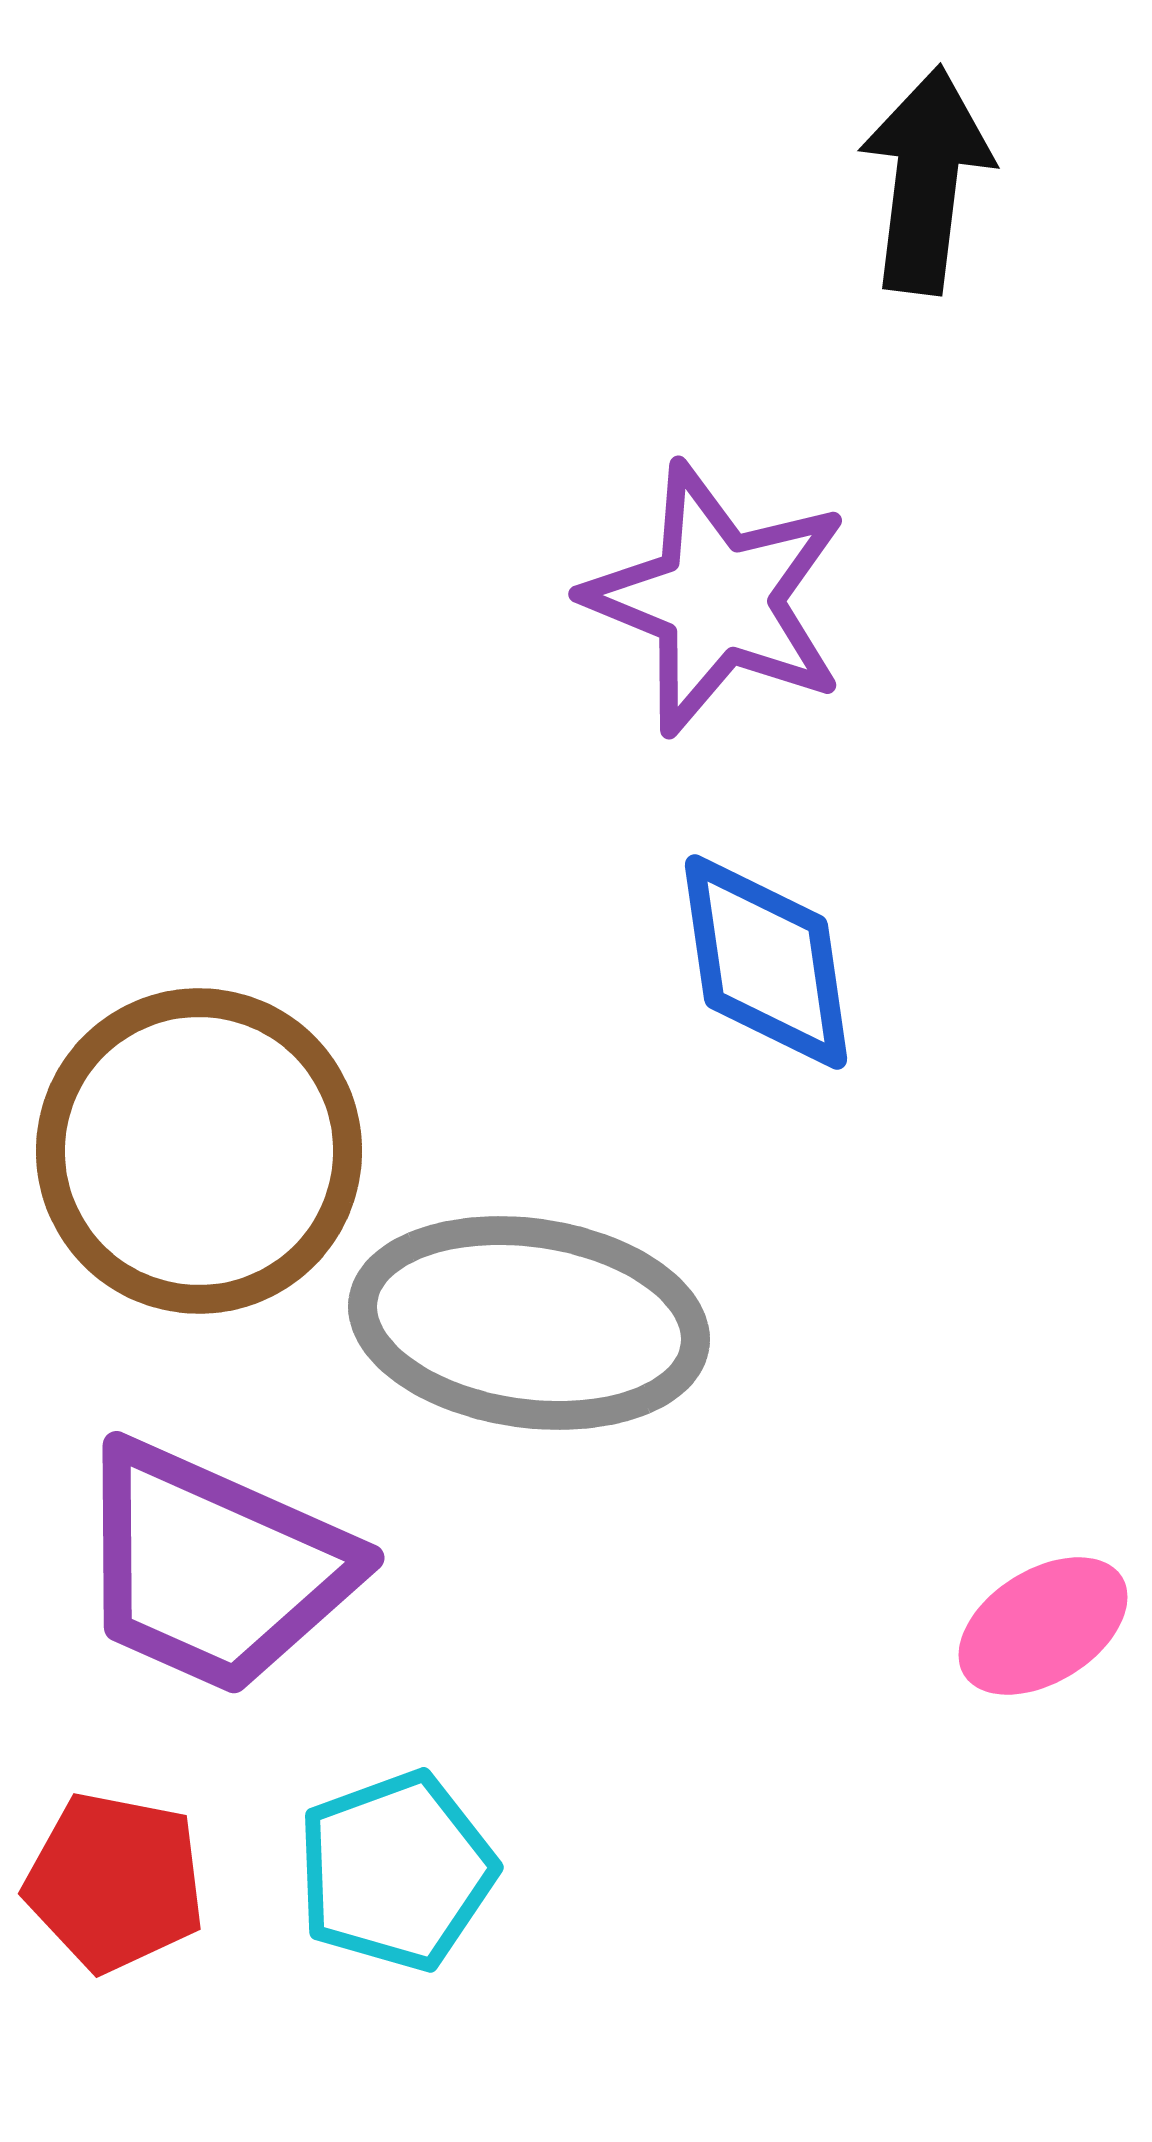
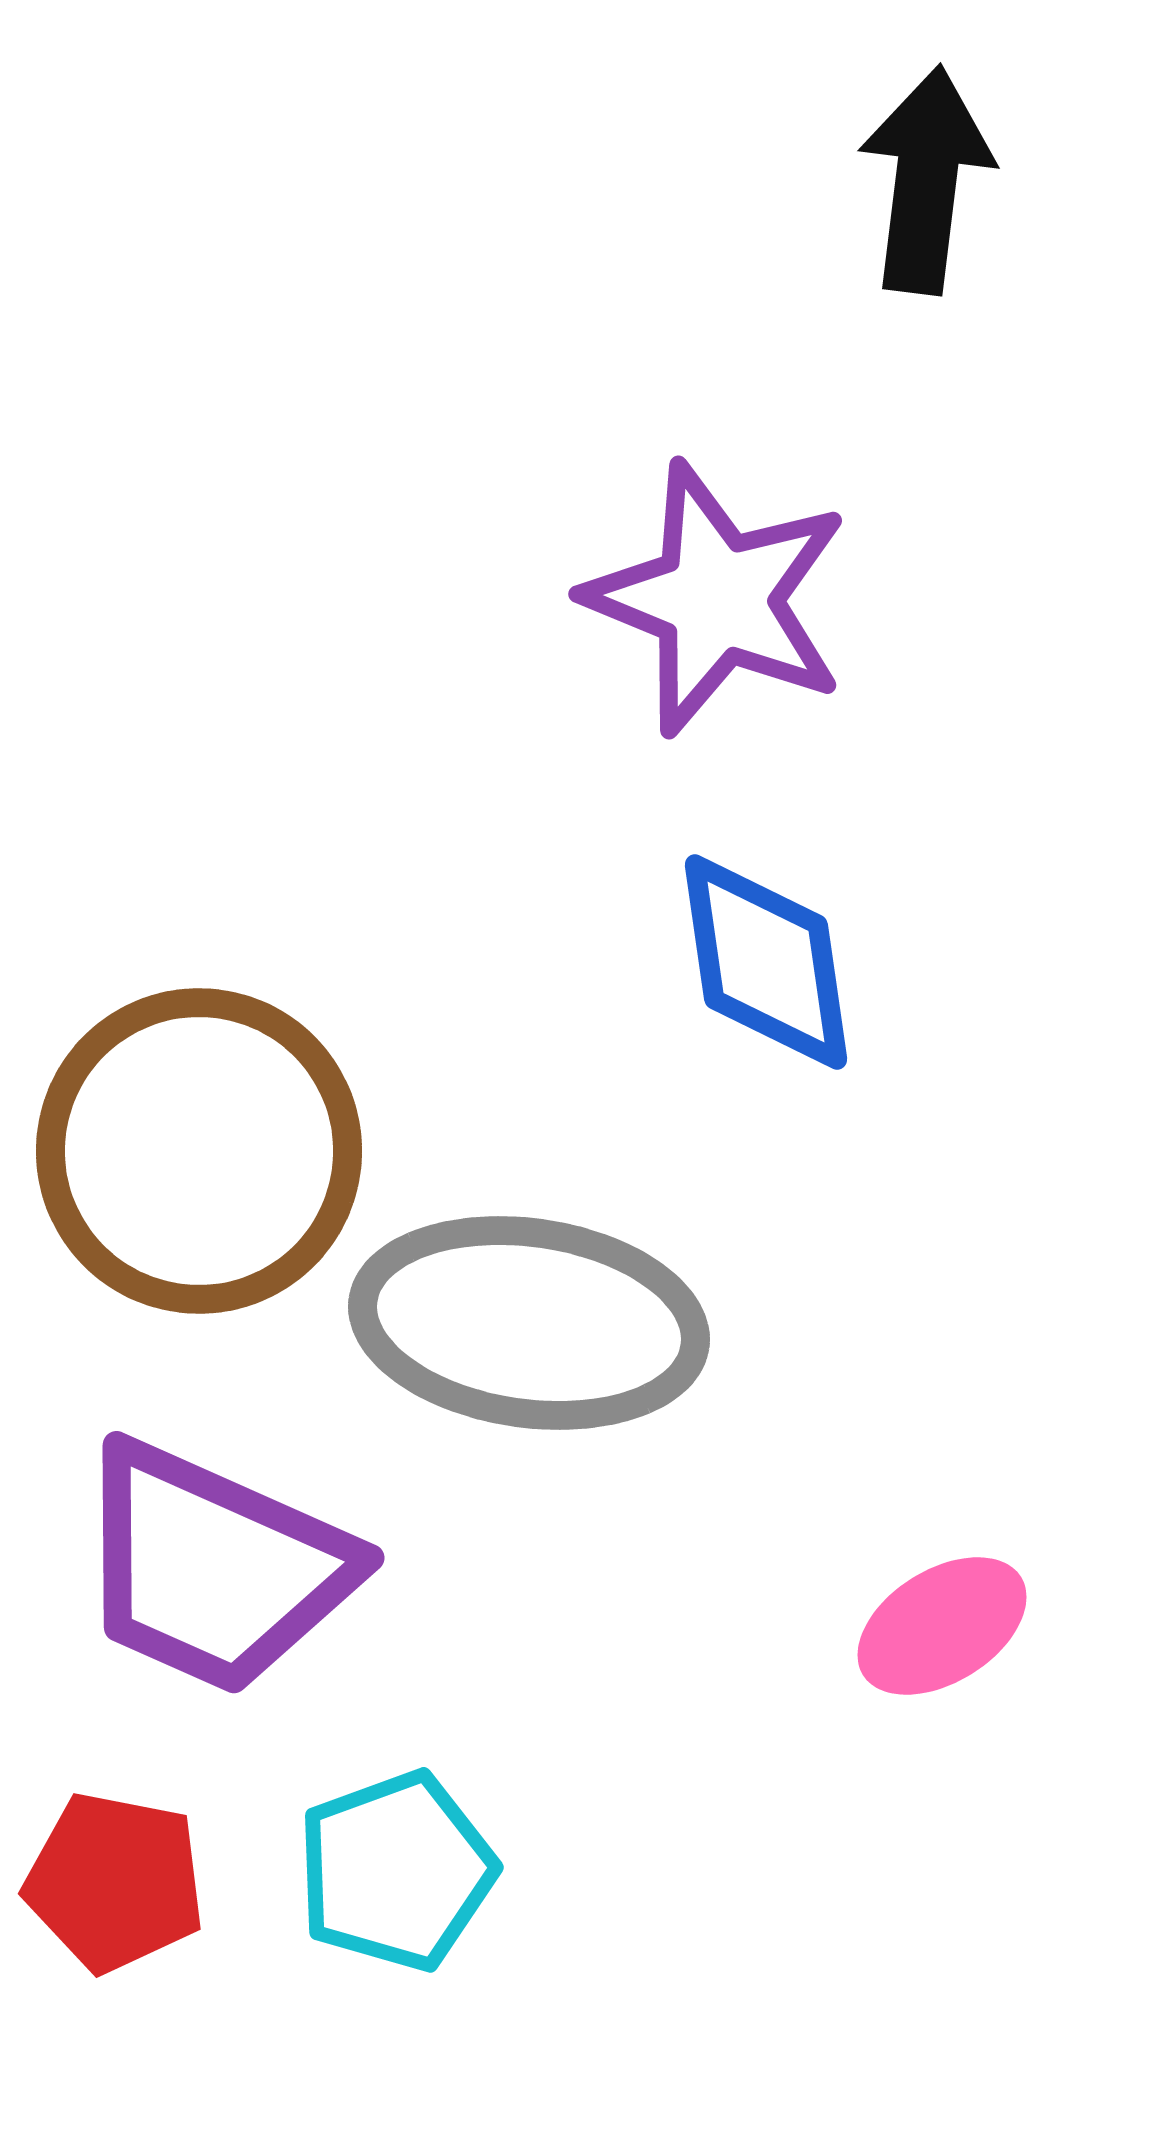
pink ellipse: moved 101 px left
